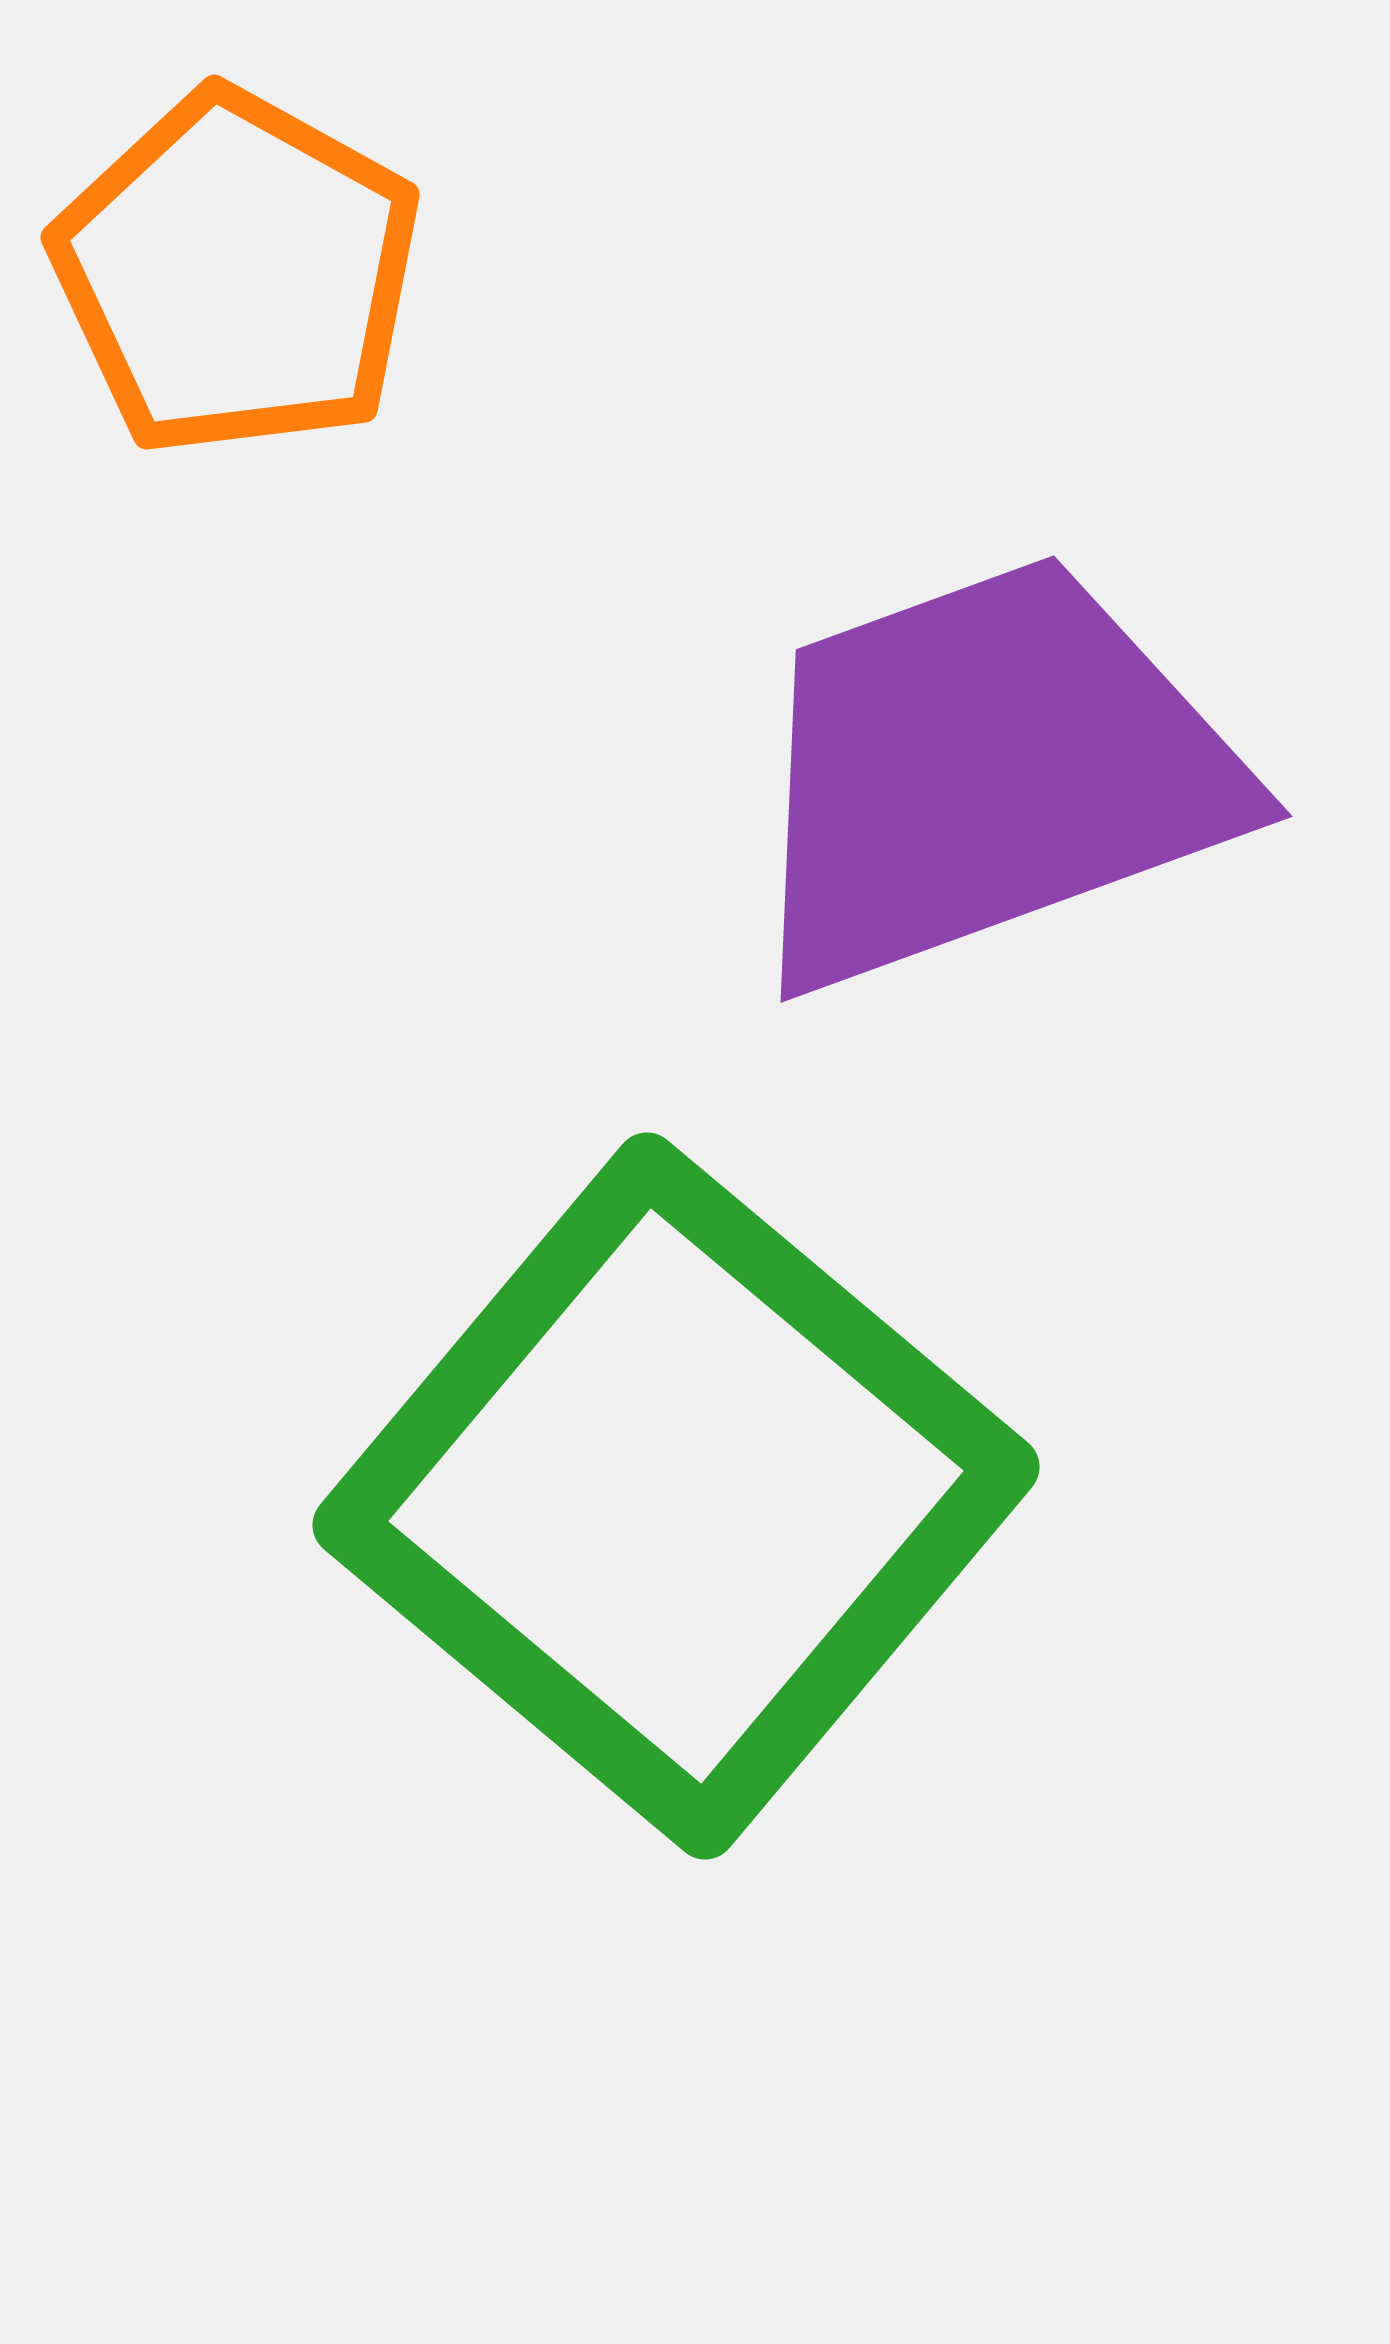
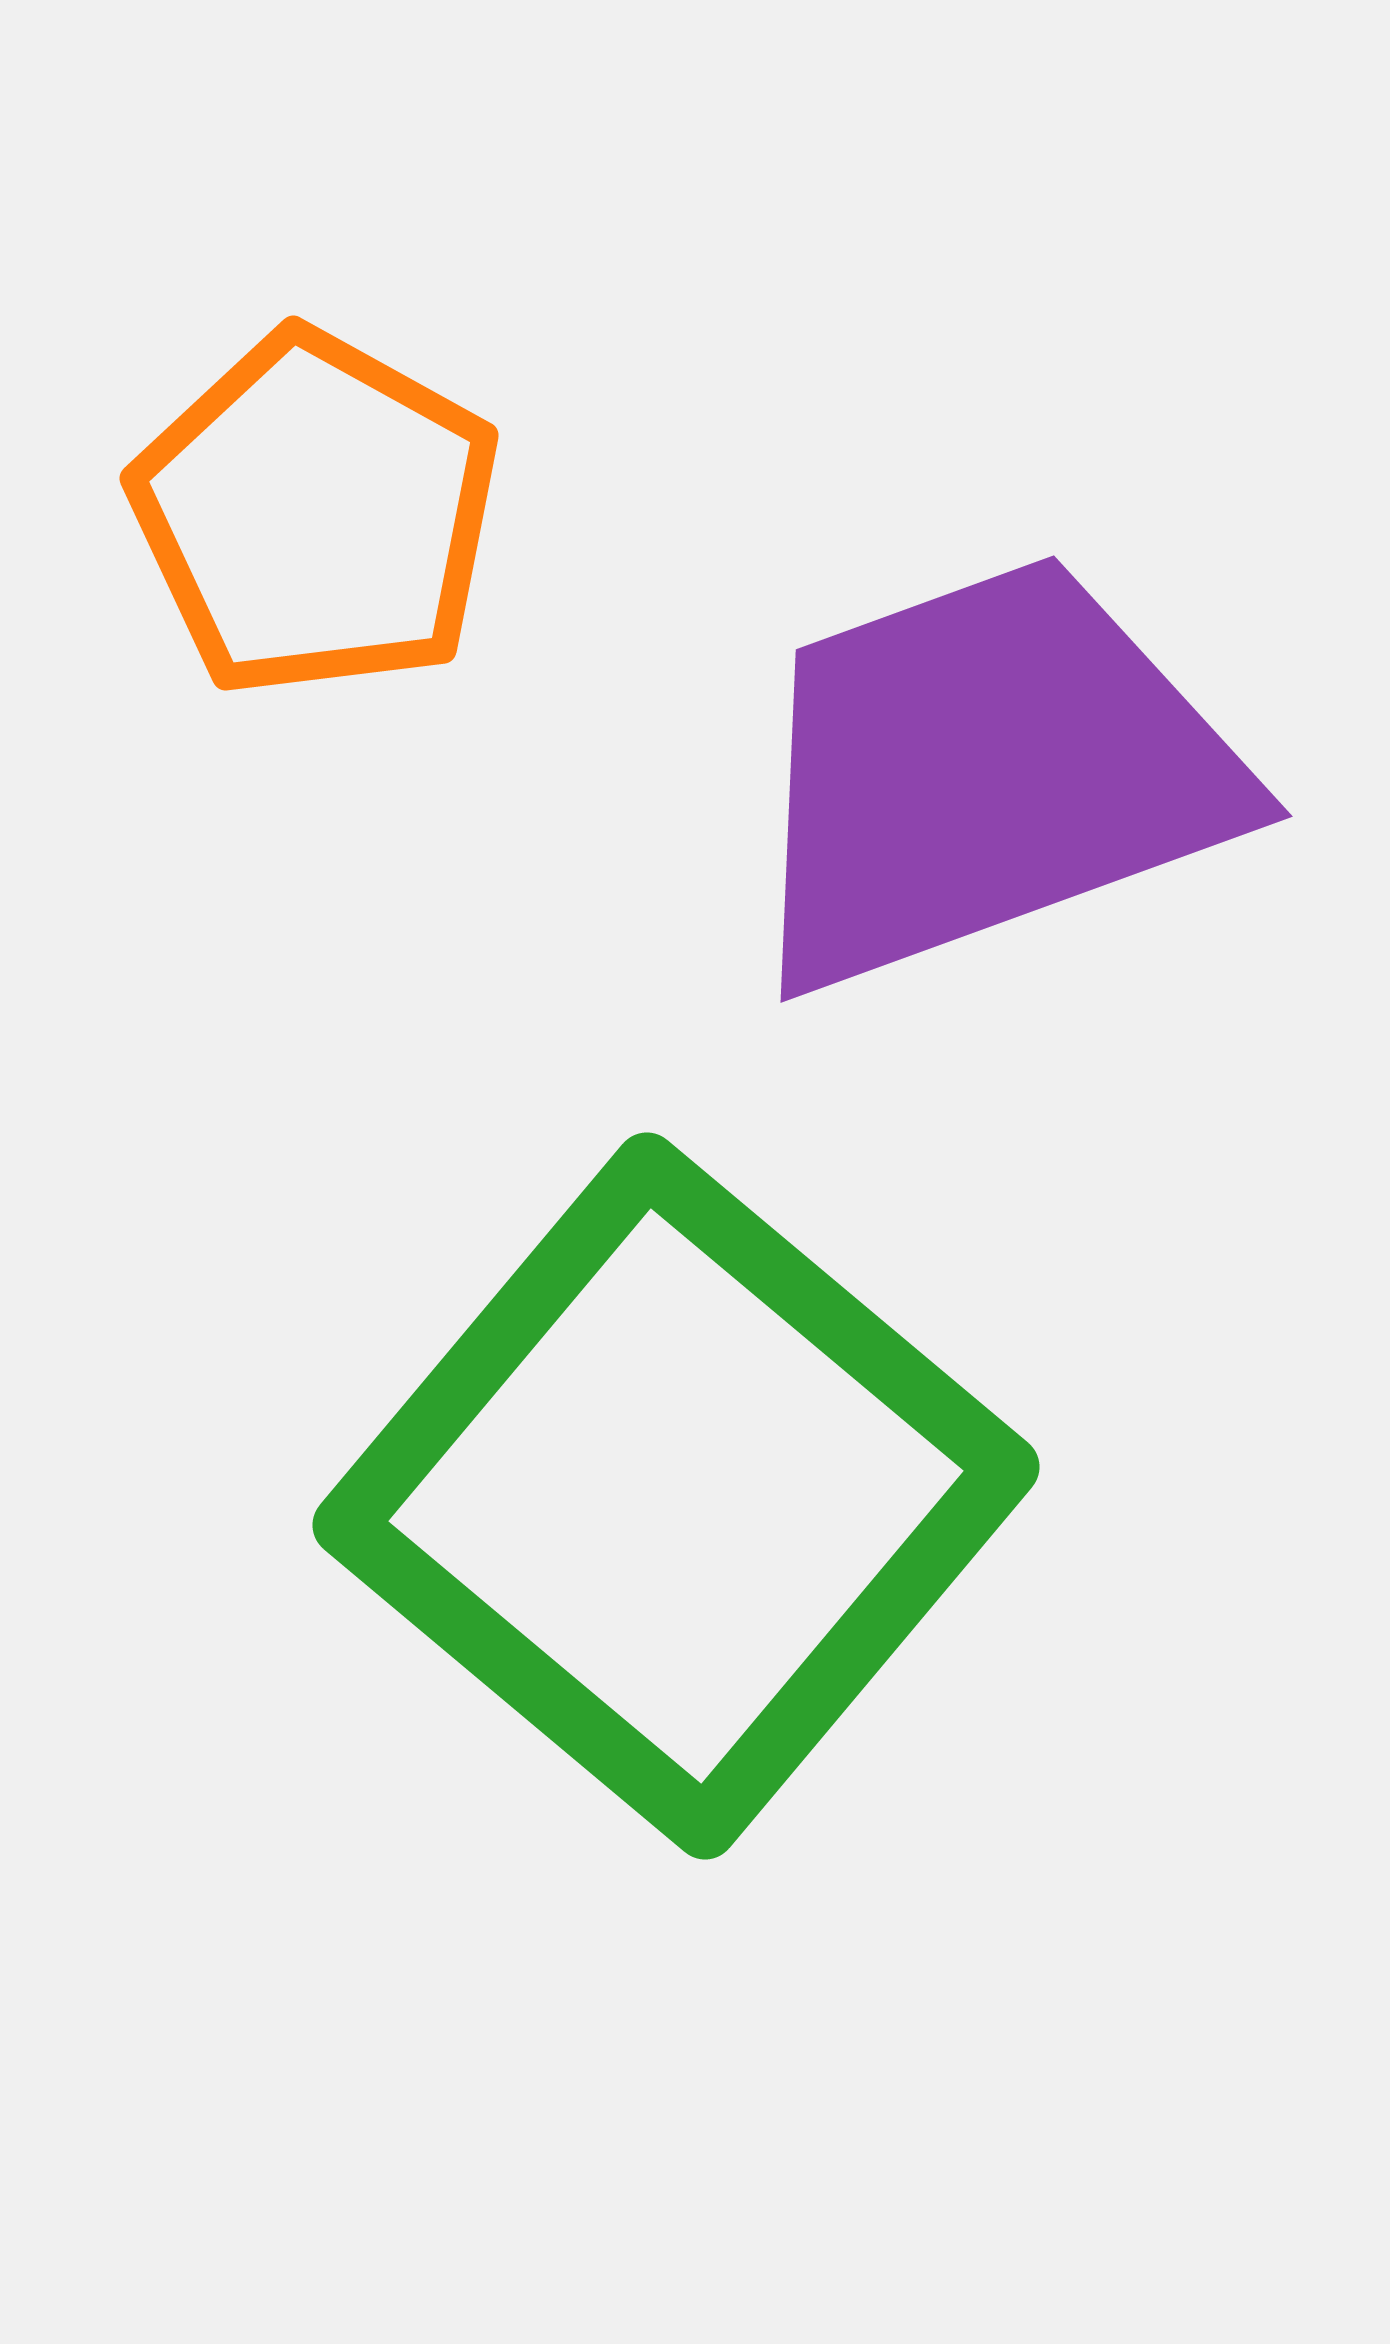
orange pentagon: moved 79 px right, 241 px down
